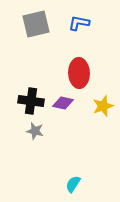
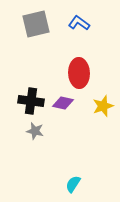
blue L-shape: rotated 25 degrees clockwise
